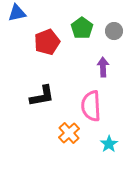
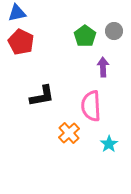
green pentagon: moved 3 px right, 8 px down
red pentagon: moved 26 px left; rotated 25 degrees counterclockwise
